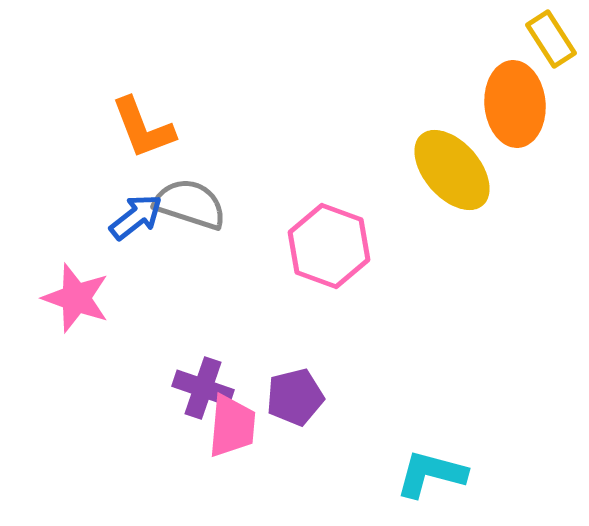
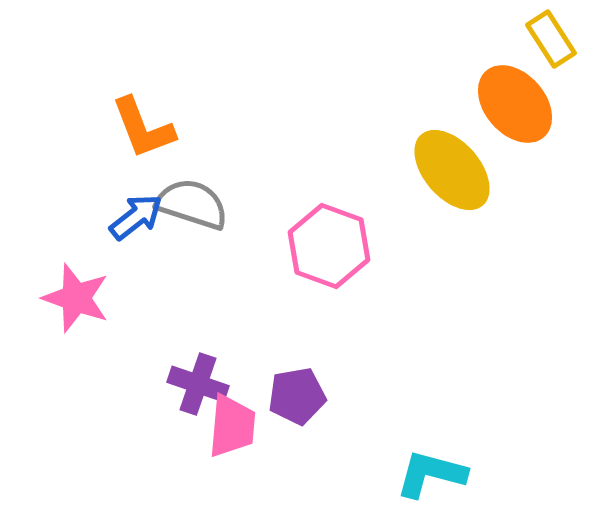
orange ellipse: rotated 36 degrees counterclockwise
gray semicircle: moved 2 px right
purple cross: moved 5 px left, 4 px up
purple pentagon: moved 2 px right, 1 px up; rotated 4 degrees clockwise
